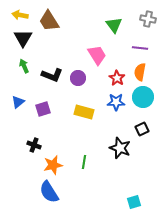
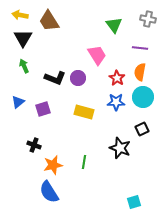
black L-shape: moved 3 px right, 3 px down
